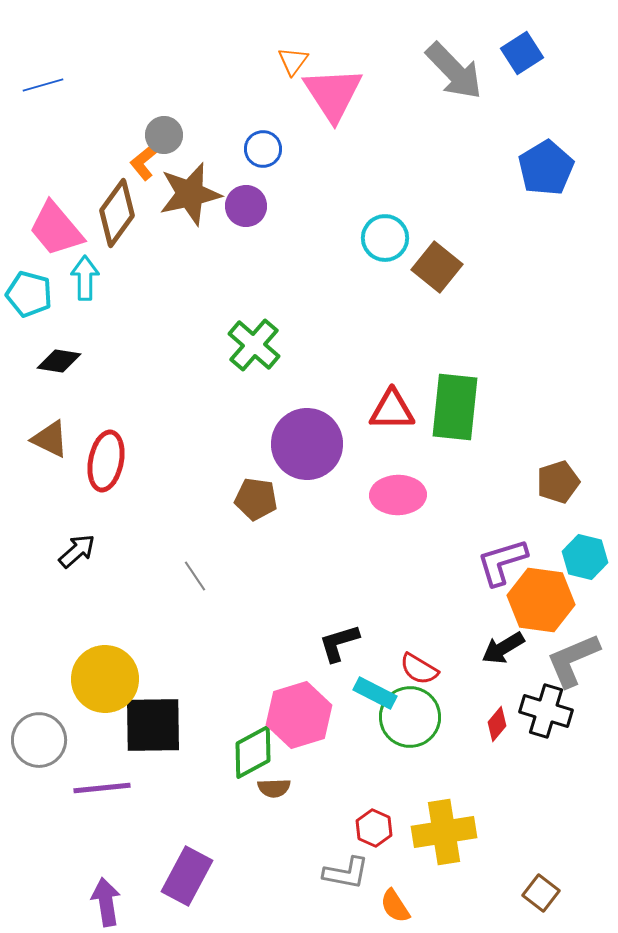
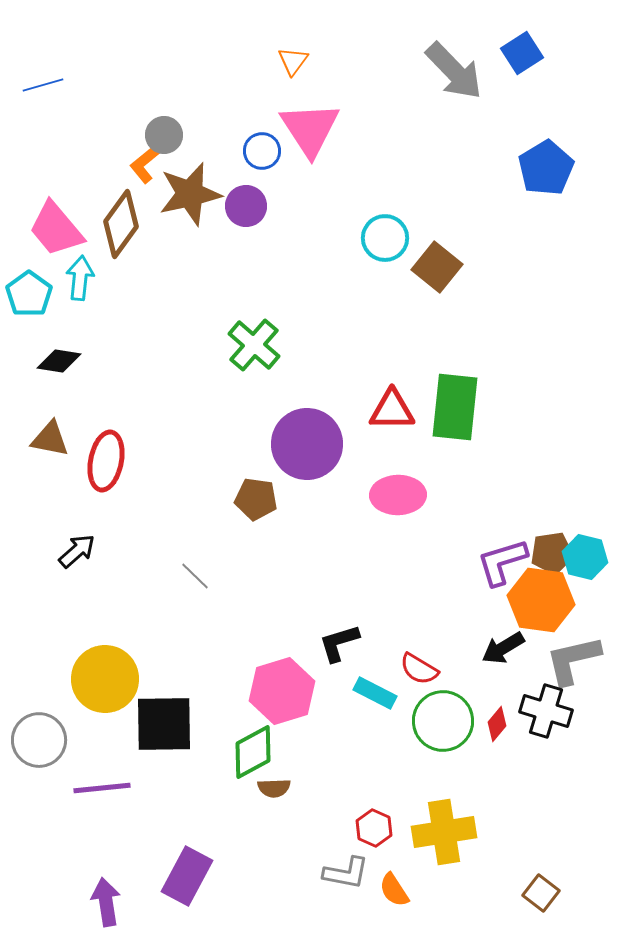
pink triangle at (333, 94): moved 23 px left, 35 px down
blue circle at (263, 149): moved 1 px left, 2 px down
orange L-shape at (145, 161): moved 3 px down
brown diamond at (117, 213): moved 4 px right, 11 px down
cyan arrow at (85, 278): moved 5 px left; rotated 6 degrees clockwise
cyan pentagon at (29, 294): rotated 21 degrees clockwise
brown triangle at (50, 439): rotated 15 degrees counterclockwise
brown pentagon at (558, 482): moved 6 px left, 71 px down; rotated 9 degrees clockwise
gray line at (195, 576): rotated 12 degrees counterclockwise
gray L-shape at (573, 660): rotated 10 degrees clockwise
pink hexagon at (299, 715): moved 17 px left, 24 px up
green circle at (410, 717): moved 33 px right, 4 px down
black square at (153, 725): moved 11 px right, 1 px up
orange semicircle at (395, 906): moved 1 px left, 16 px up
